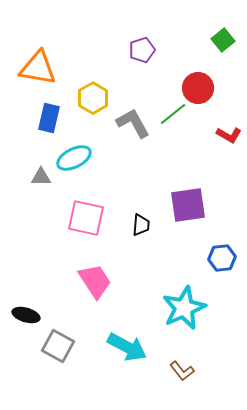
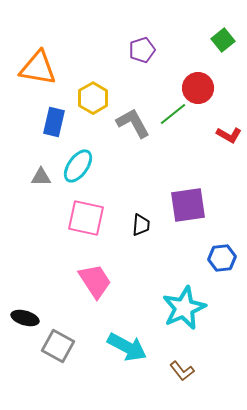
blue rectangle: moved 5 px right, 4 px down
cyan ellipse: moved 4 px right, 8 px down; rotated 28 degrees counterclockwise
black ellipse: moved 1 px left, 3 px down
